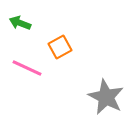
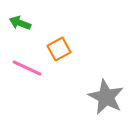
orange square: moved 1 px left, 2 px down
